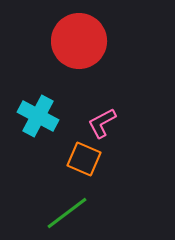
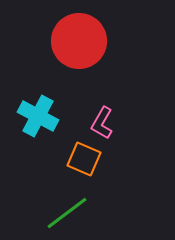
pink L-shape: rotated 32 degrees counterclockwise
